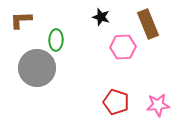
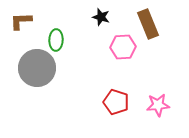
brown L-shape: moved 1 px down
